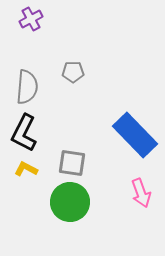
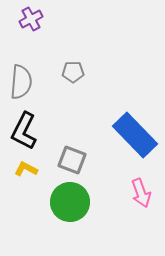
gray semicircle: moved 6 px left, 5 px up
black L-shape: moved 2 px up
gray square: moved 3 px up; rotated 12 degrees clockwise
